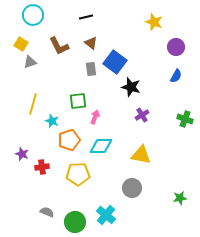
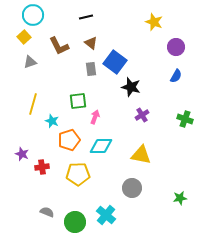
yellow square: moved 3 px right, 7 px up; rotated 16 degrees clockwise
